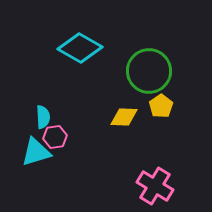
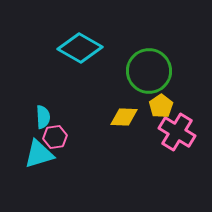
cyan triangle: moved 3 px right, 2 px down
pink cross: moved 22 px right, 54 px up
